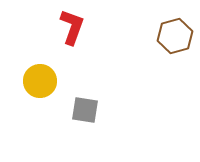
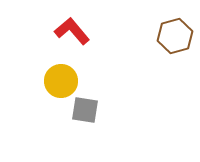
red L-shape: moved 4 px down; rotated 60 degrees counterclockwise
yellow circle: moved 21 px right
